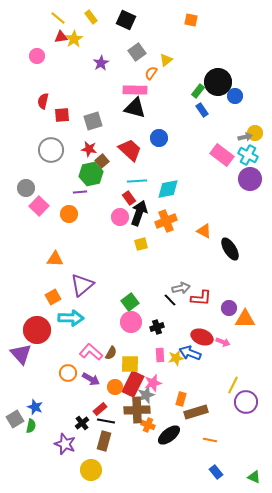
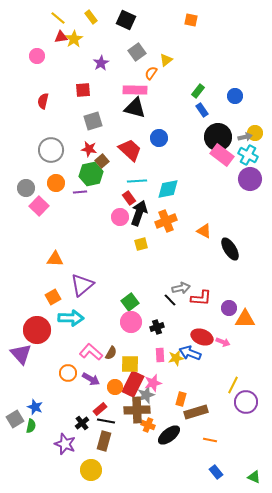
black circle at (218, 82): moved 55 px down
red square at (62, 115): moved 21 px right, 25 px up
orange circle at (69, 214): moved 13 px left, 31 px up
